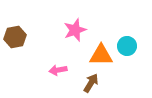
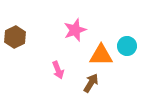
brown hexagon: rotated 15 degrees counterclockwise
pink arrow: rotated 102 degrees counterclockwise
